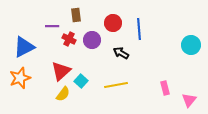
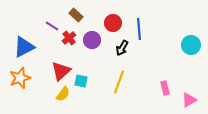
brown rectangle: rotated 40 degrees counterclockwise
purple line: rotated 32 degrees clockwise
red cross: moved 1 px up; rotated 24 degrees clockwise
black arrow: moved 1 px right, 5 px up; rotated 91 degrees counterclockwise
cyan square: rotated 32 degrees counterclockwise
yellow line: moved 3 px right, 3 px up; rotated 60 degrees counterclockwise
pink triangle: rotated 21 degrees clockwise
